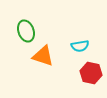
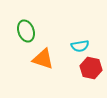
orange triangle: moved 3 px down
red hexagon: moved 5 px up
